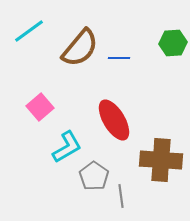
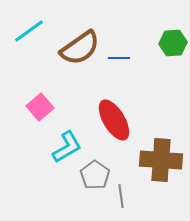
brown semicircle: rotated 15 degrees clockwise
gray pentagon: moved 1 px right, 1 px up
